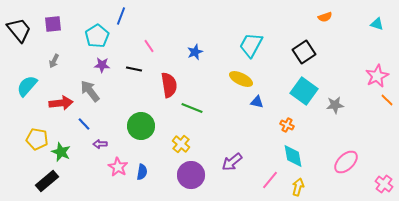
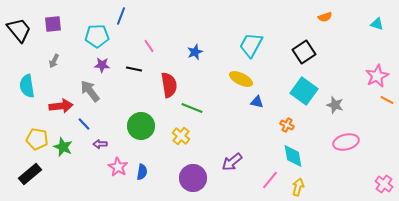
cyan pentagon at (97, 36): rotated 30 degrees clockwise
cyan semicircle at (27, 86): rotated 50 degrees counterclockwise
orange line at (387, 100): rotated 16 degrees counterclockwise
red arrow at (61, 103): moved 3 px down
gray star at (335, 105): rotated 24 degrees clockwise
yellow cross at (181, 144): moved 8 px up
green star at (61, 152): moved 2 px right, 5 px up
pink ellipse at (346, 162): moved 20 px up; rotated 30 degrees clockwise
purple circle at (191, 175): moved 2 px right, 3 px down
black rectangle at (47, 181): moved 17 px left, 7 px up
